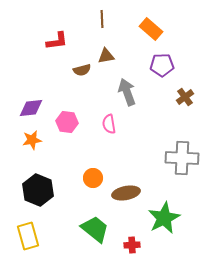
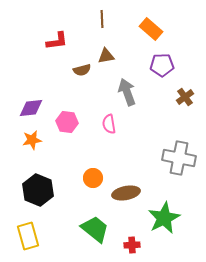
gray cross: moved 3 px left; rotated 8 degrees clockwise
